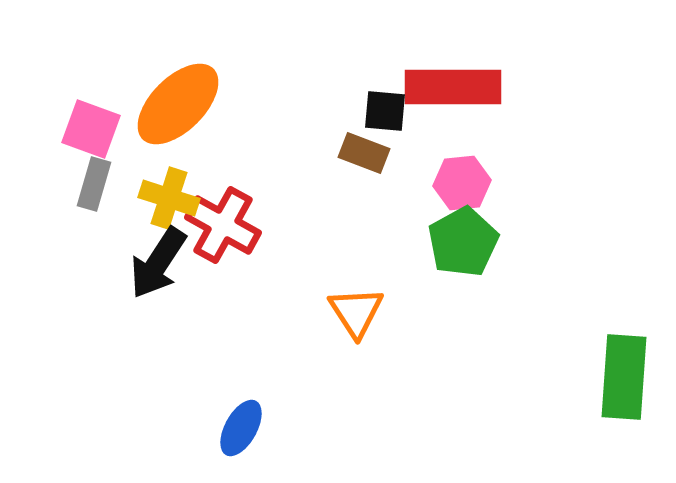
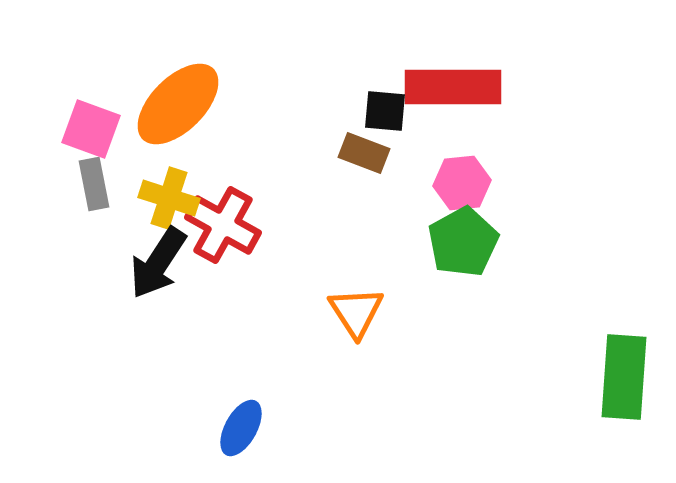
gray rectangle: rotated 27 degrees counterclockwise
